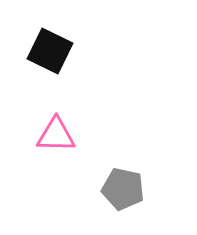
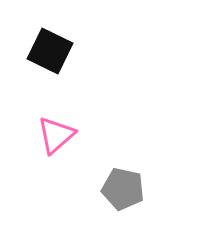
pink triangle: rotated 42 degrees counterclockwise
